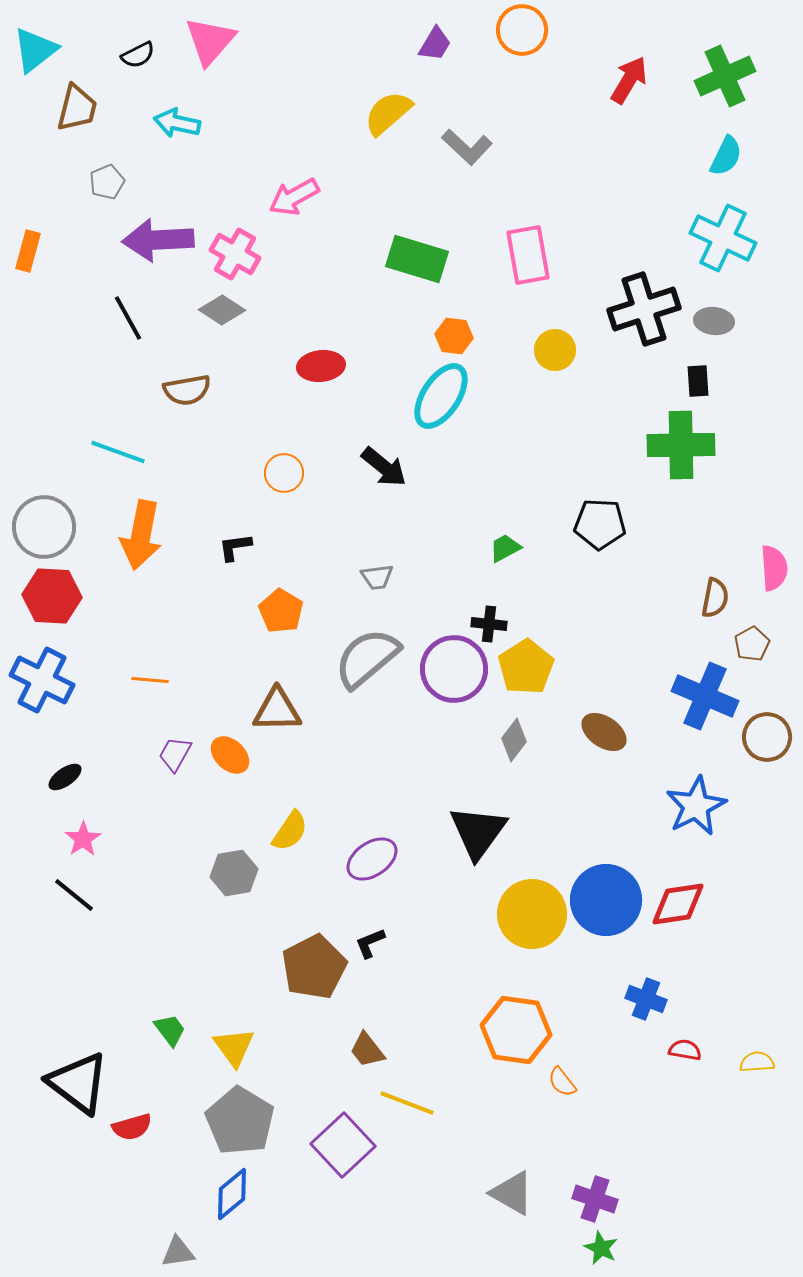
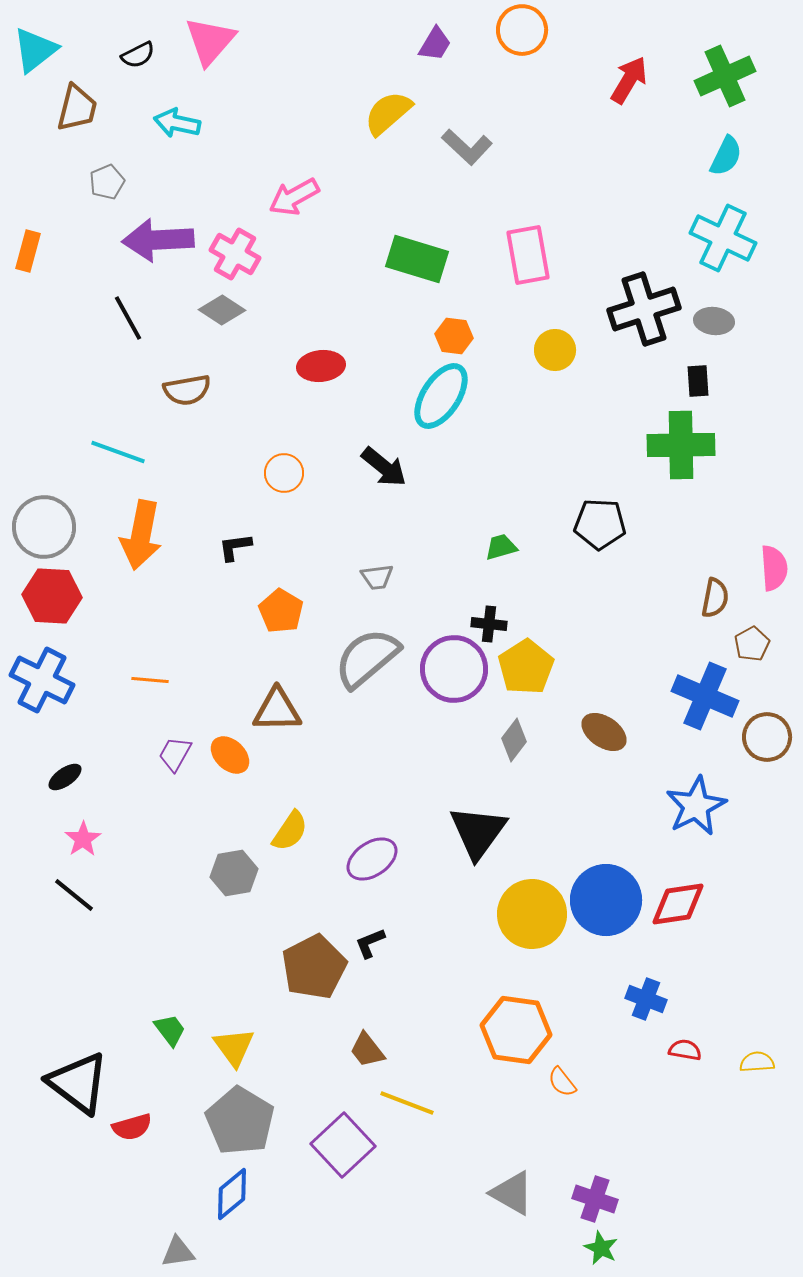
green trapezoid at (505, 548): moved 4 px left, 1 px up; rotated 12 degrees clockwise
